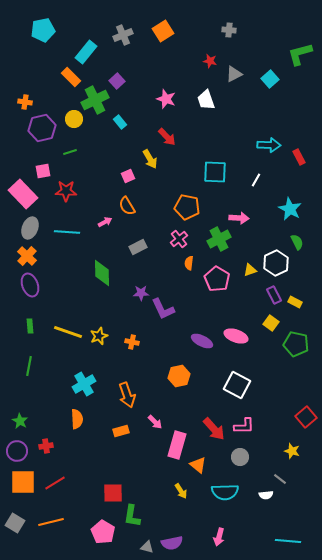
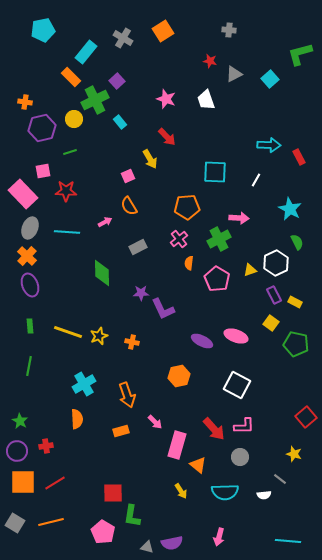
gray cross at (123, 35): moved 3 px down; rotated 36 degrees counterclockwise
orange semicircle at (127, 206): moved 2 px right
orange pentagon at (187, 207): rotated 15 degrees counterclockwise
yellow star at (292, 451): moved 2 px right, 3 px down
white semicircle at (266, 495): moved 2 px left
